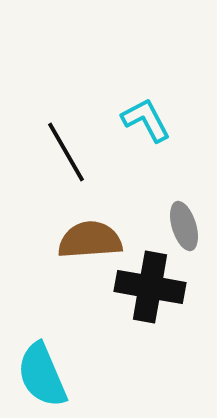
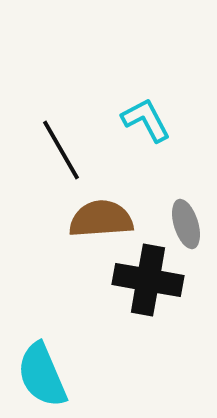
black line: moved 5 px left, 2 px up
gray ellipse: moved 2 px right, 2 px up
brown semicircle: moved 11 px right, 21 px up
black cross: moved 2 px left, 7 px up
